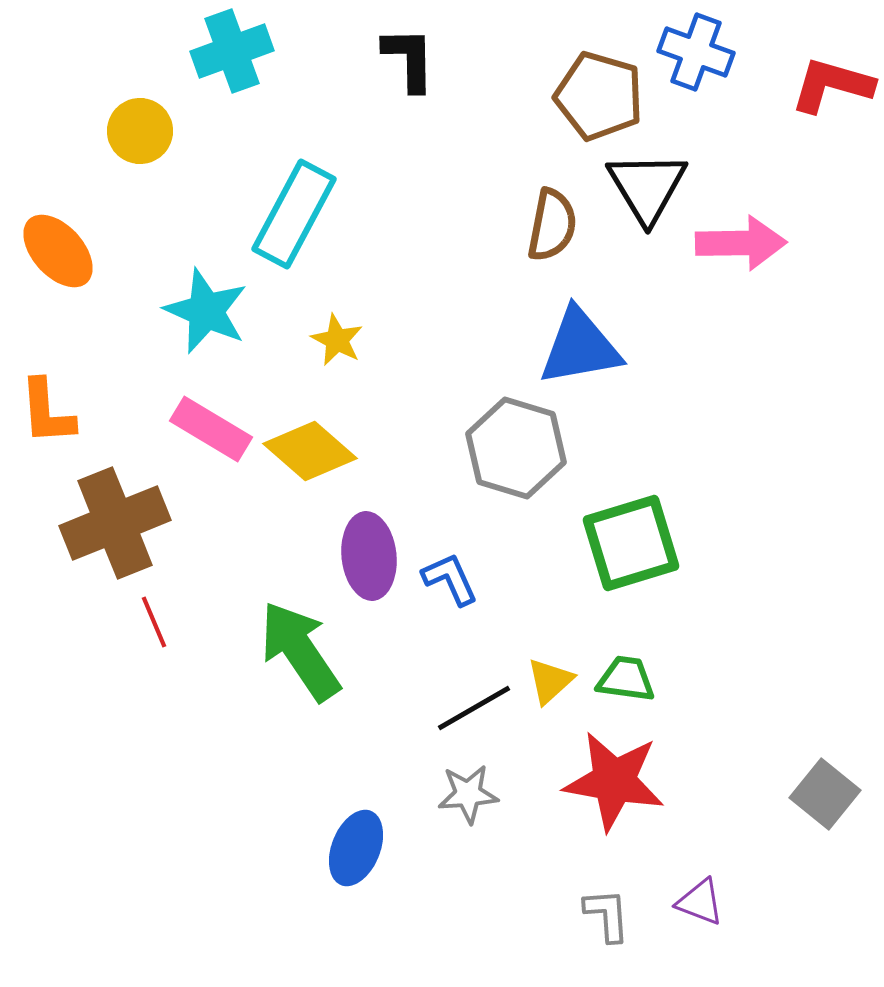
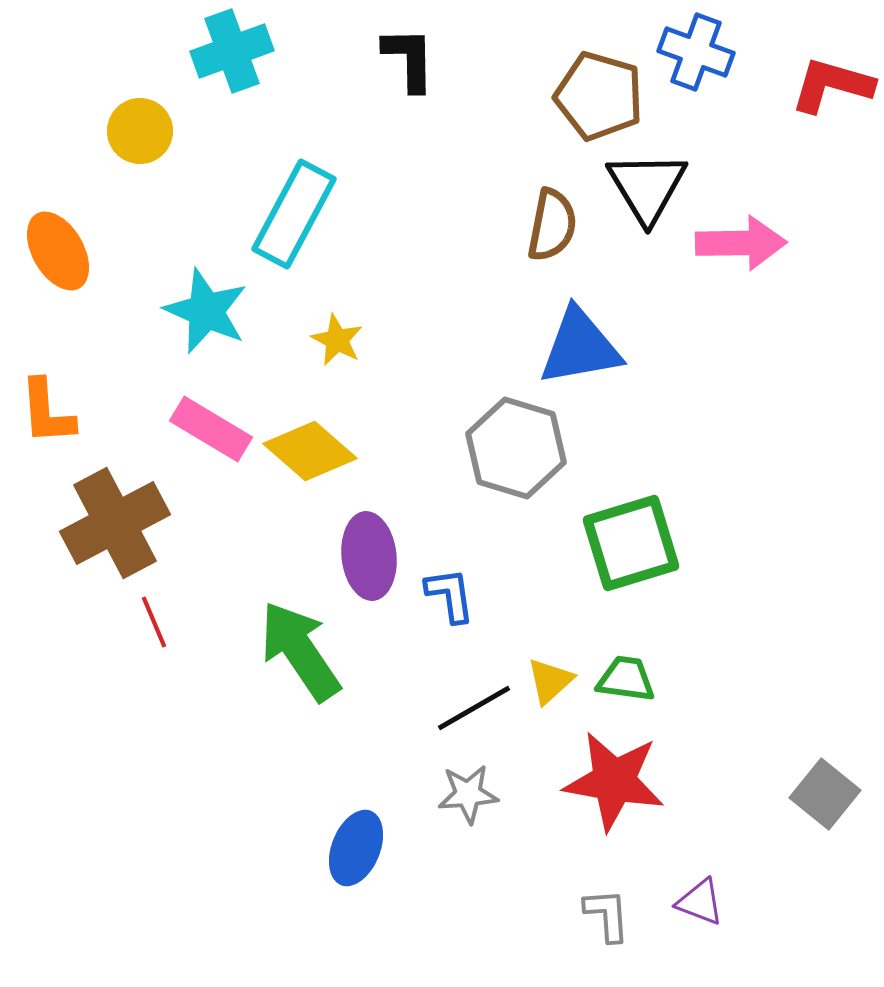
orange ellipse: rotated 12 degrees clockwise
brown cross: rotated 6 degrees counterclockwise
blue L-shape: moved 16 px down; rotated 16 degrees clockwise
